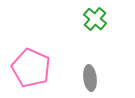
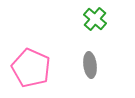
gray ellipse: moved 13 px up
